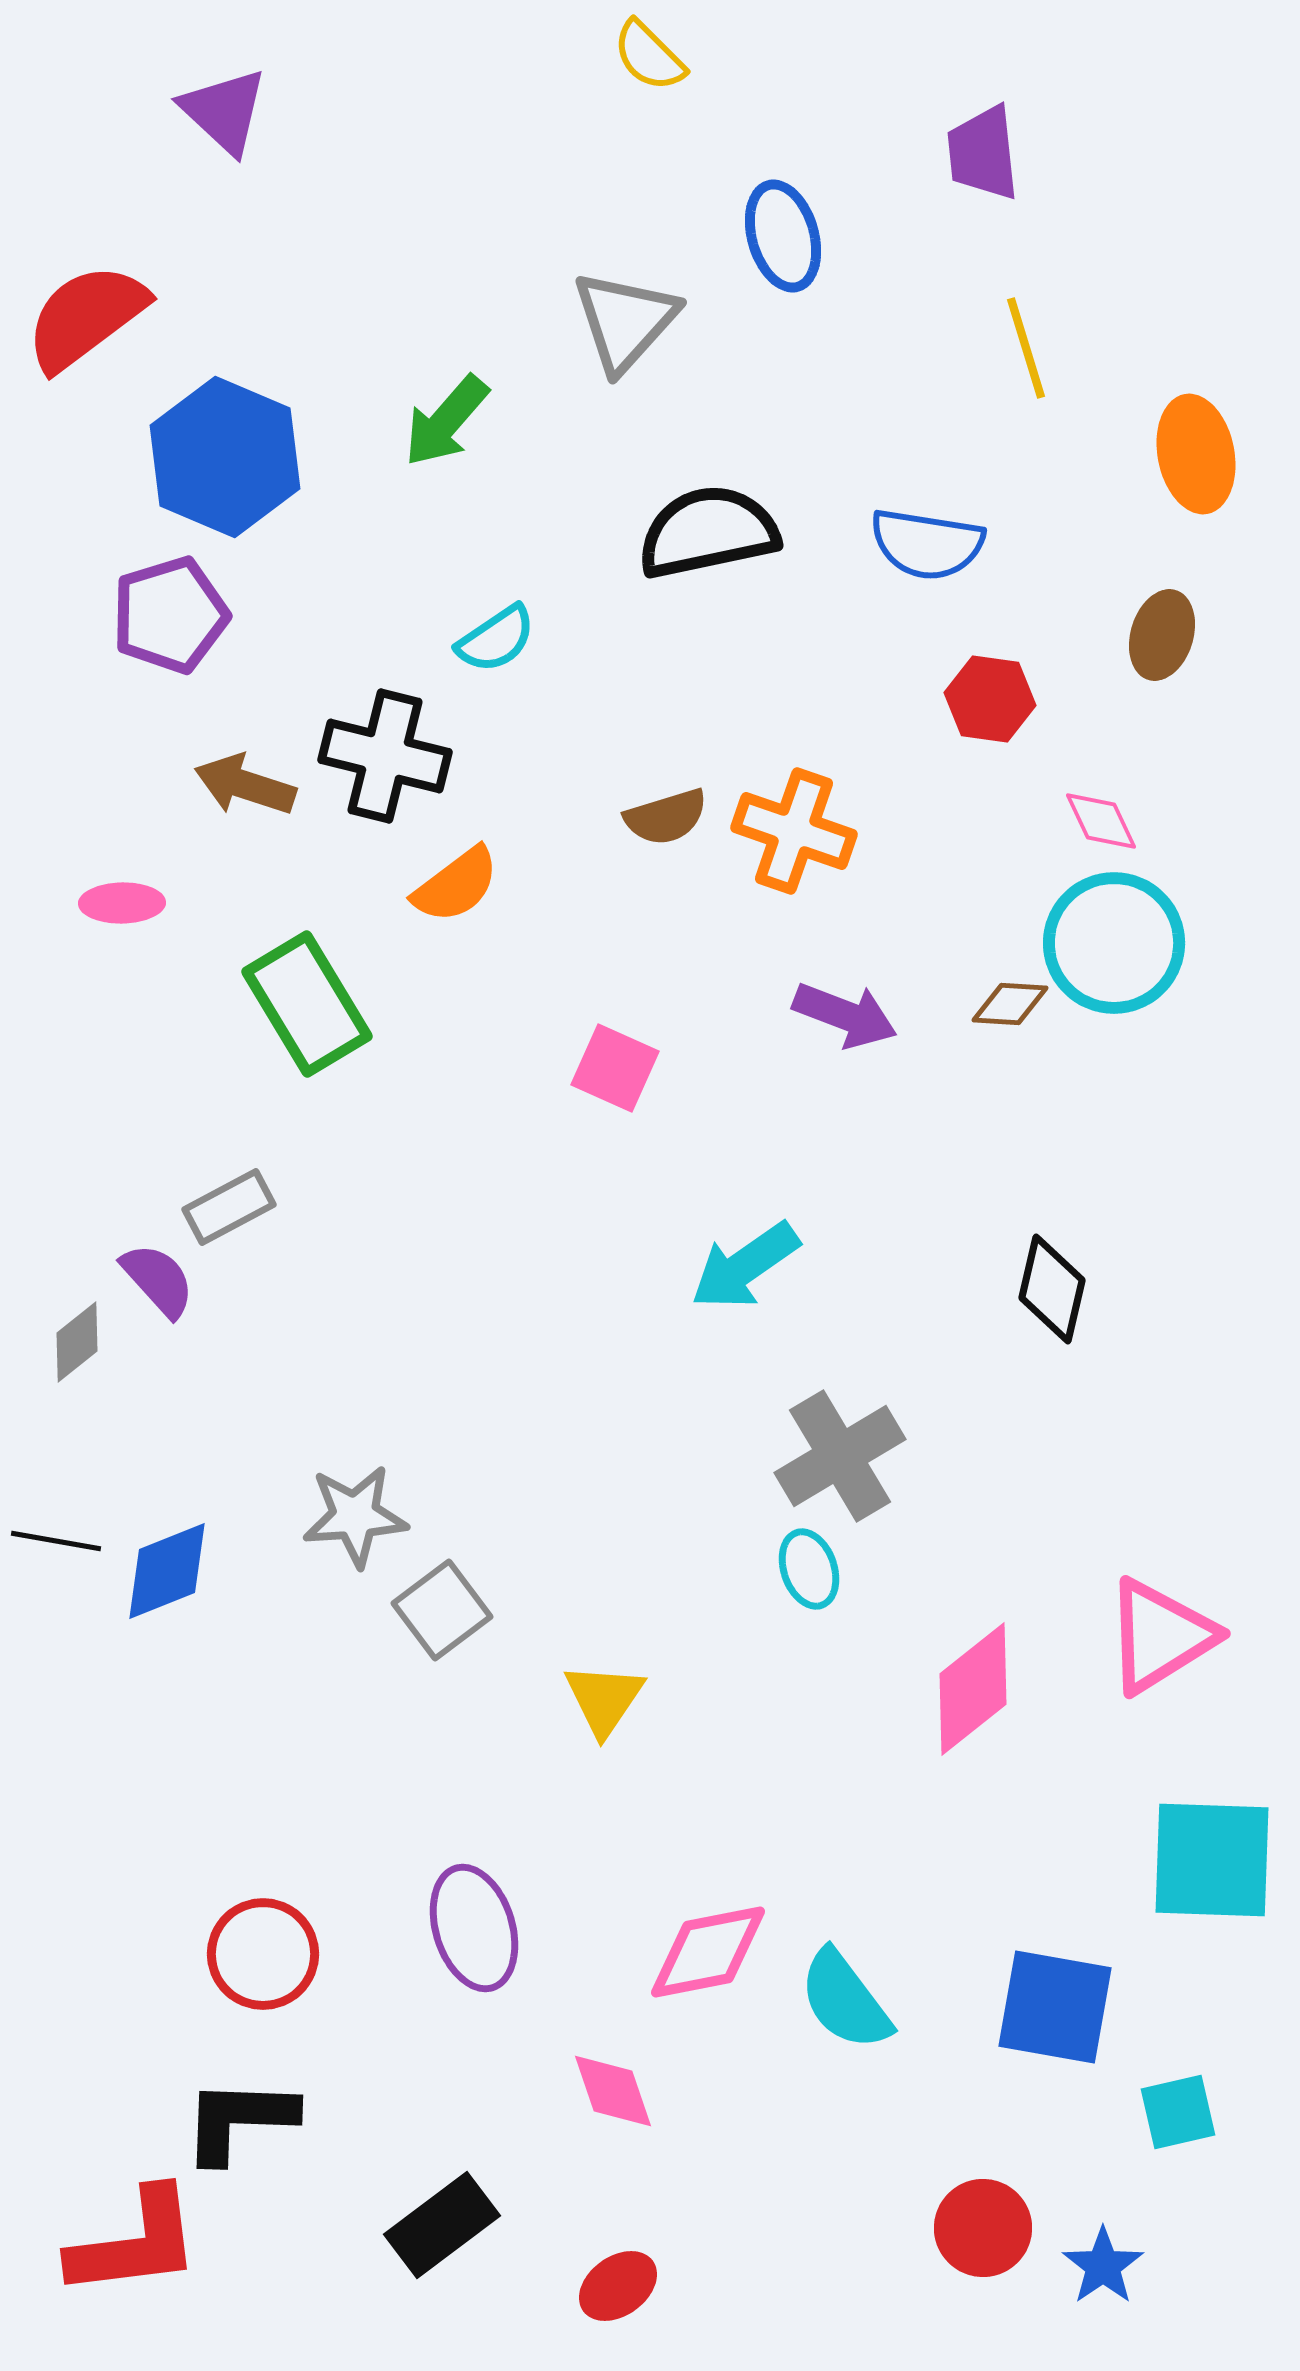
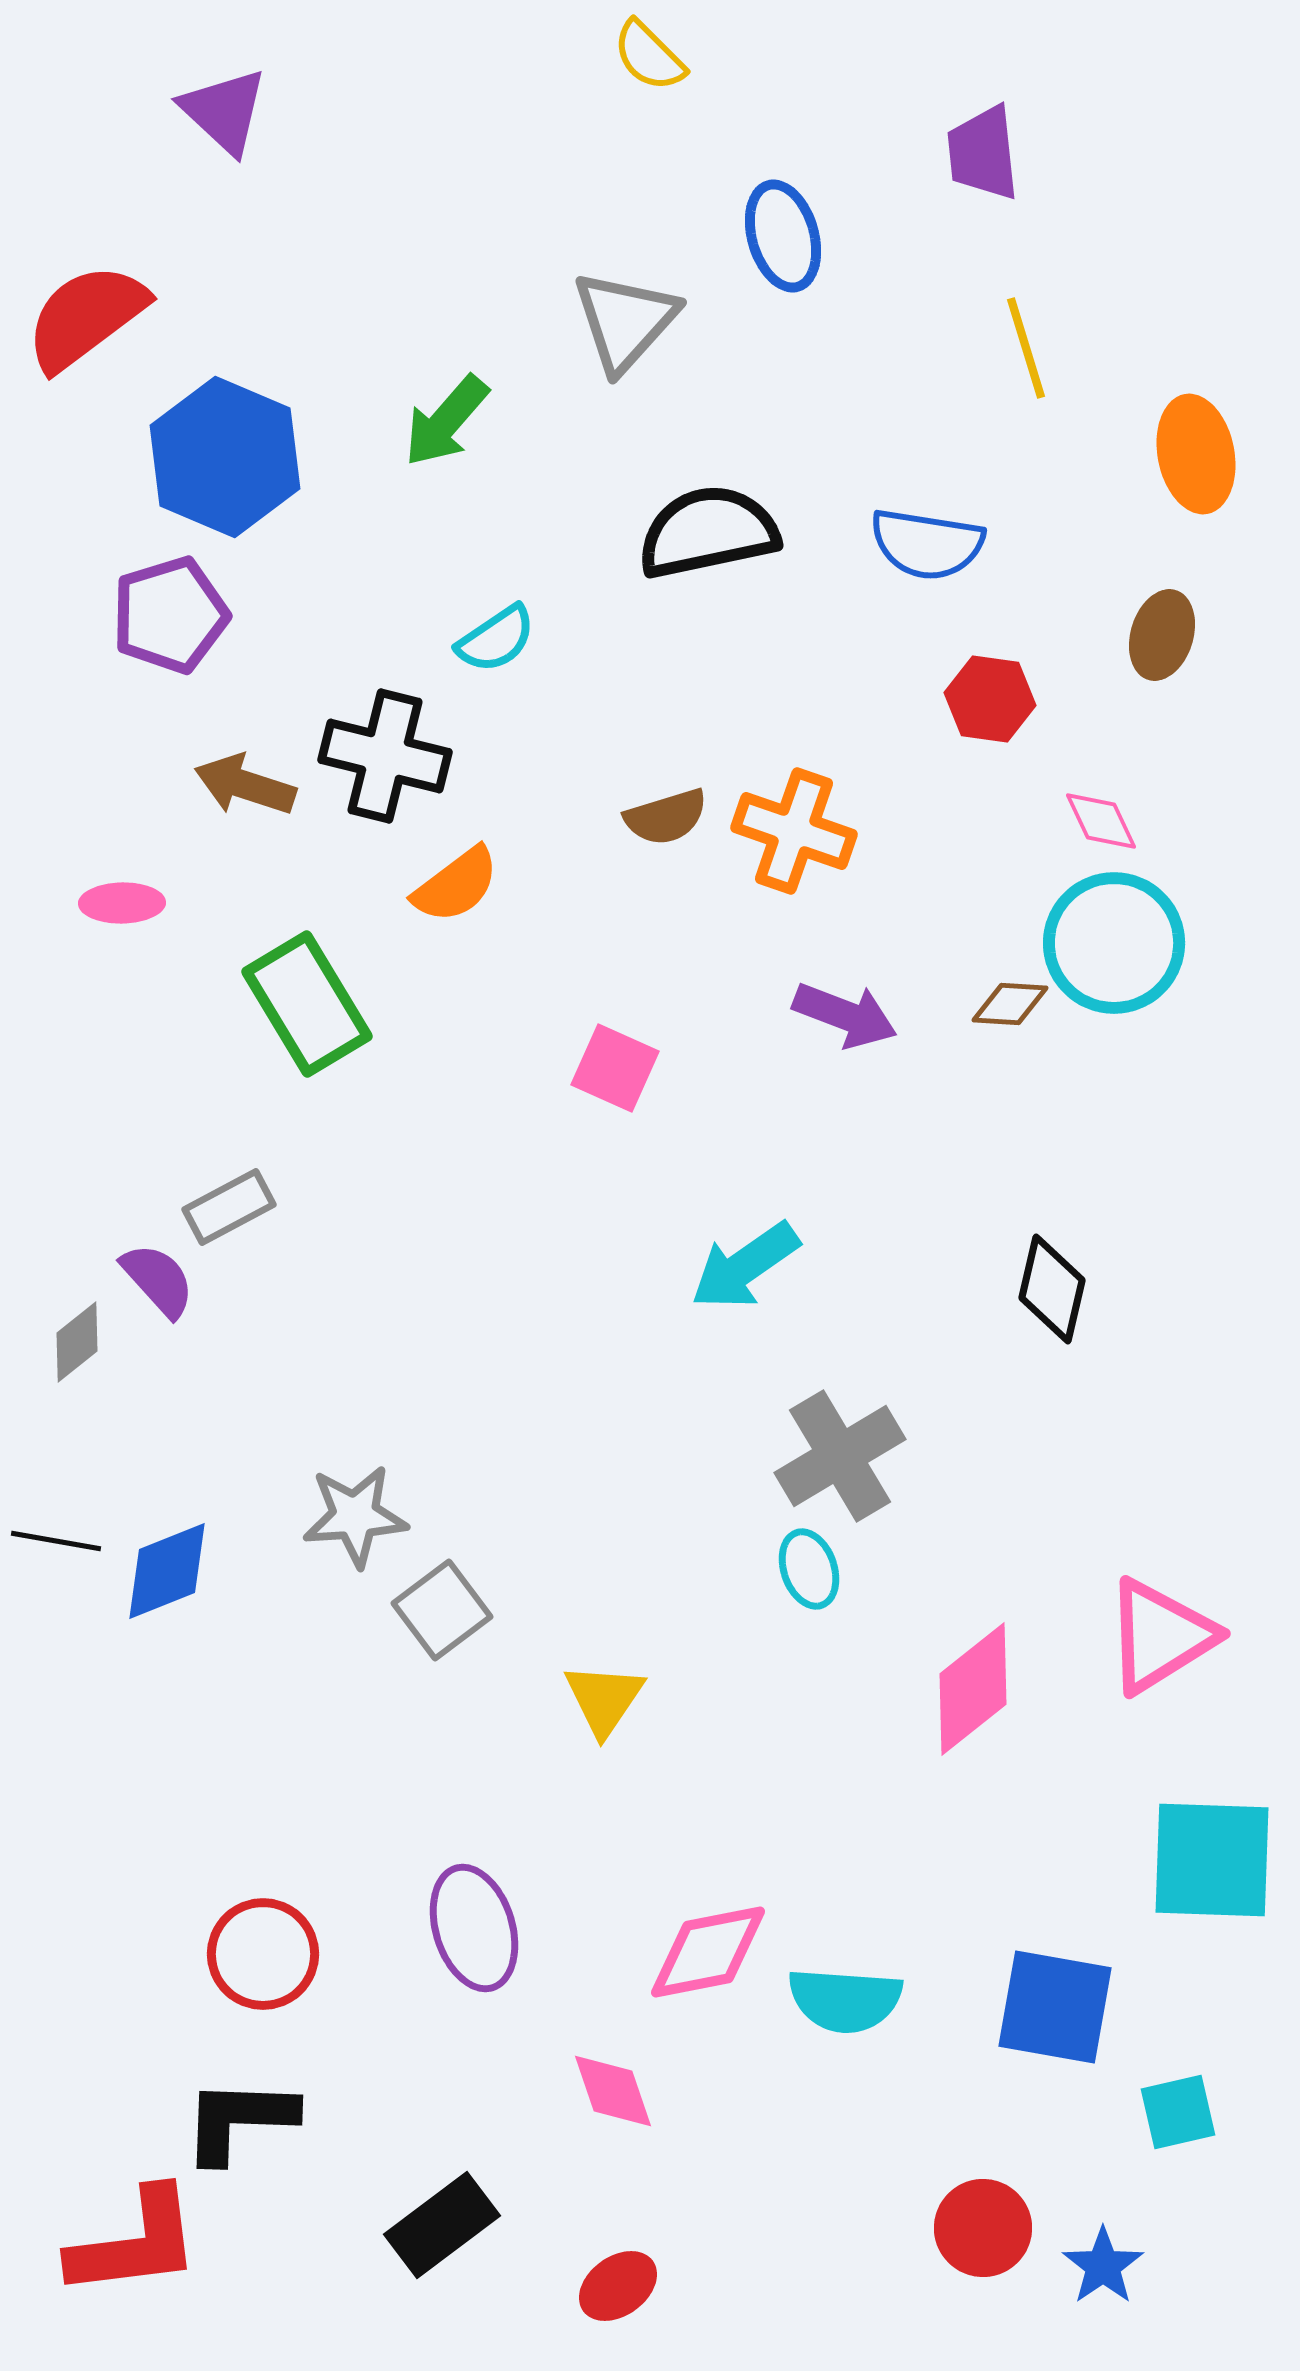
cyan semicircle at (845, 2000): rotated 49 degrees counterclockwise
